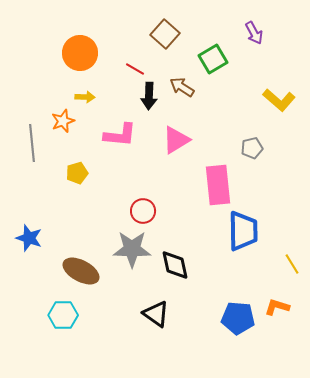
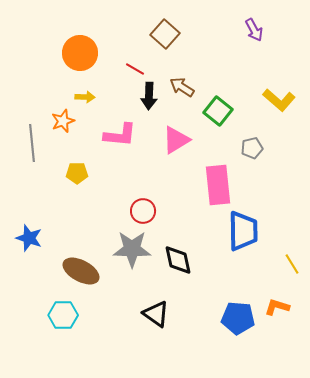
purple arrow: moved 3 px up
green square: moved 5 px right, 52 px down; rotated 20 degrees counterclockwise
yellow pentagon: rotated 15 degrees clockwise
black diamond: moved 3 px right, 5 px up
